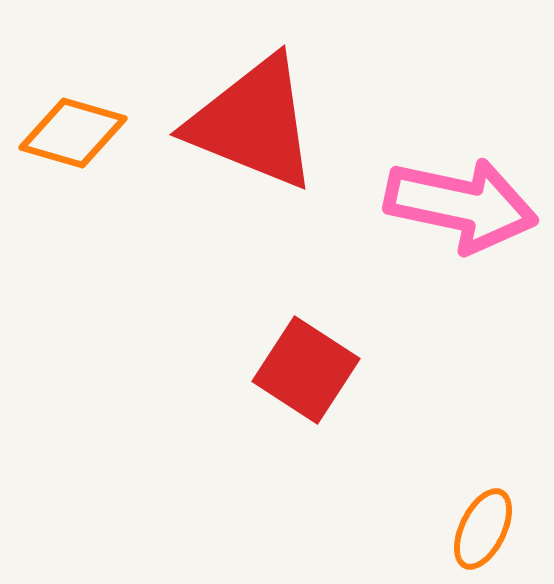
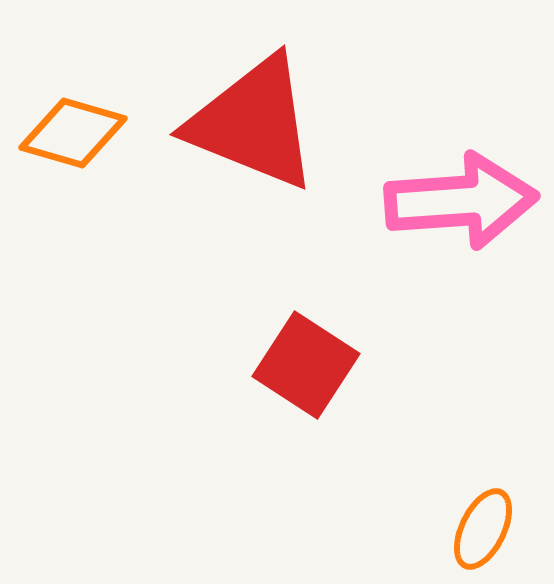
pink arrow: moved 4 px up; rotated 16 degrees counterclockwise
red square: moved 5 px up
